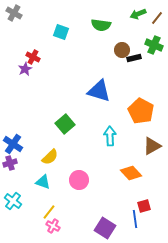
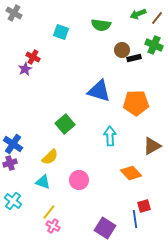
orange pentagon: moved 5 px left, 8 px up; rotated 30 degrees counterclockwise
